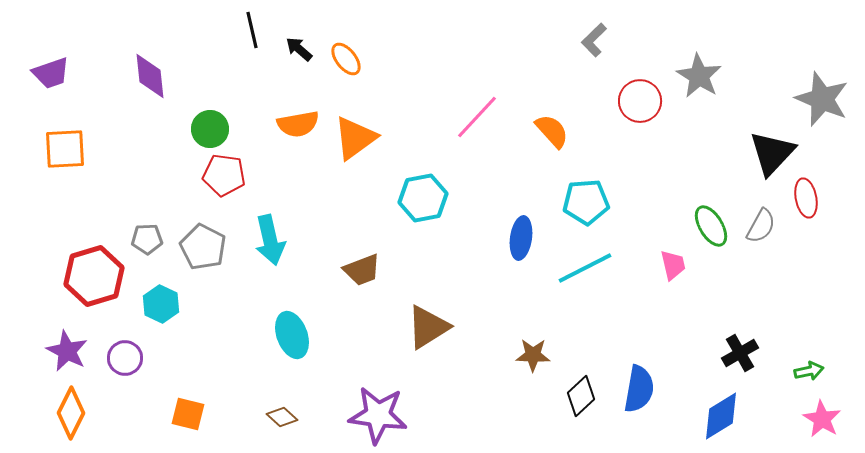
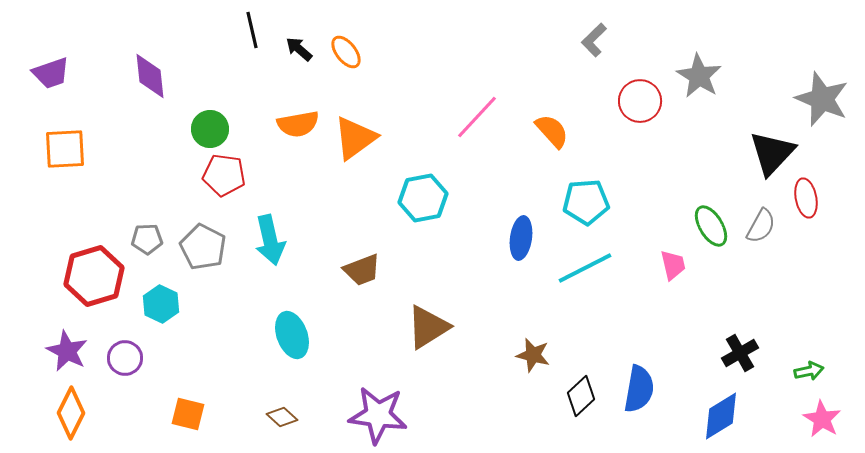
orange ellipse at (346, 59): moved 7 px up
brown star at (533, 355): rotated 12 degrees clockwise
